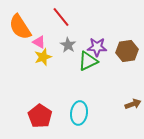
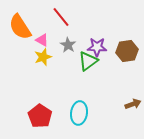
pink triangle: moved 3 px right, 2 px up
green triangle: rotated 10 degrees counterclockwise
